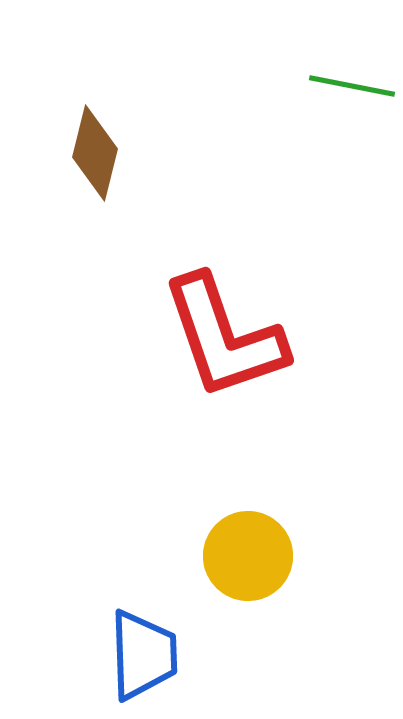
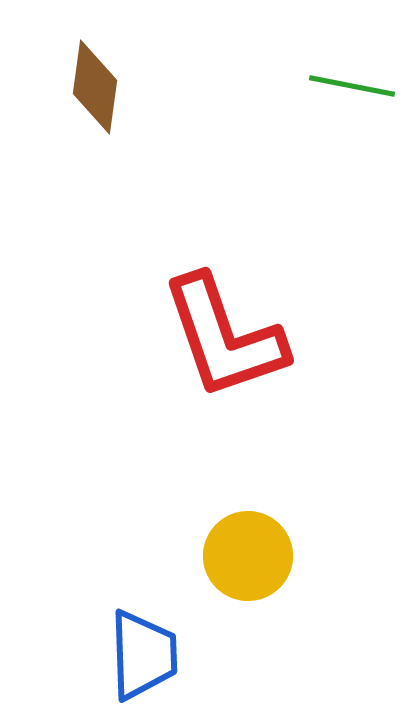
brown diamond: moved 66 px up; rotated 6 degrees counterclockwise
